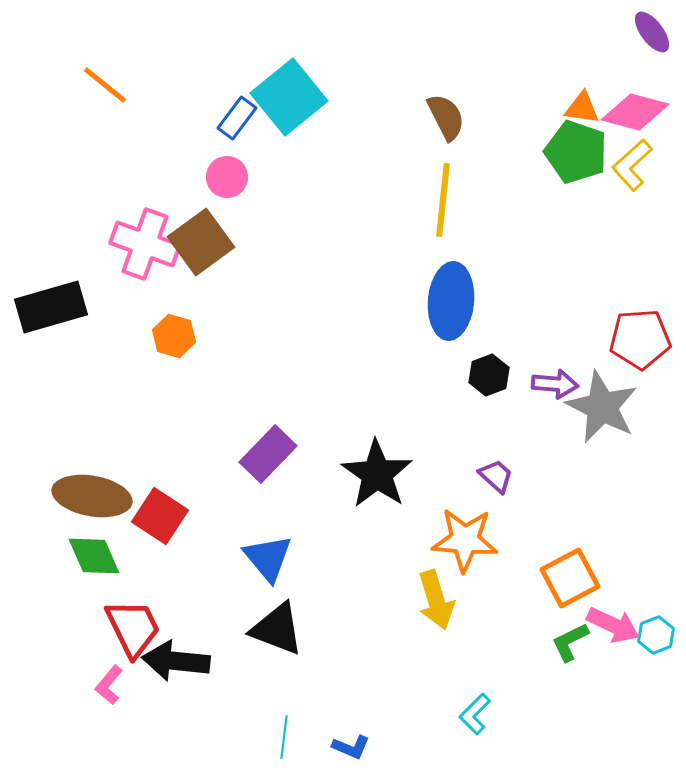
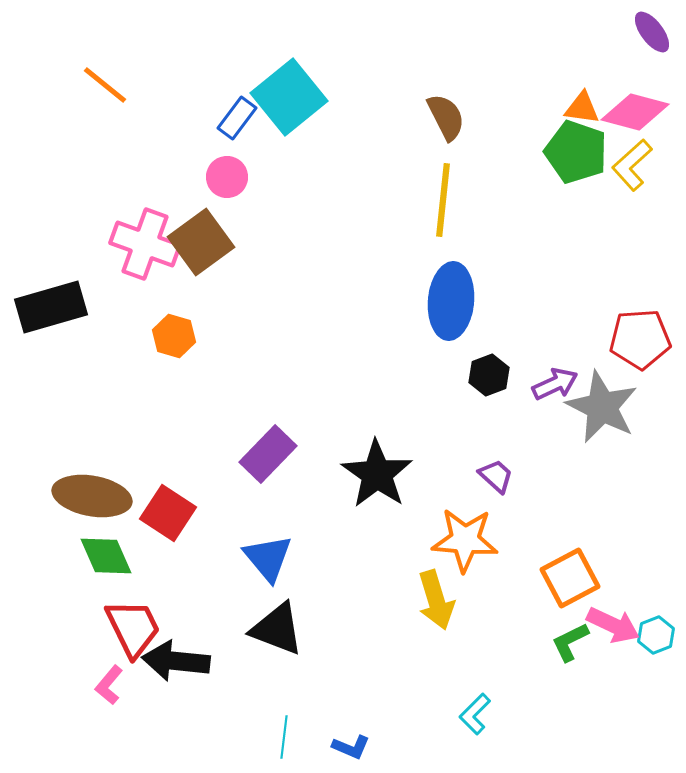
purple arrow: rotated 30 degrees counterclockwise
red square: moved 8 px right, 3 px up
green diamond: moved 12 px right
